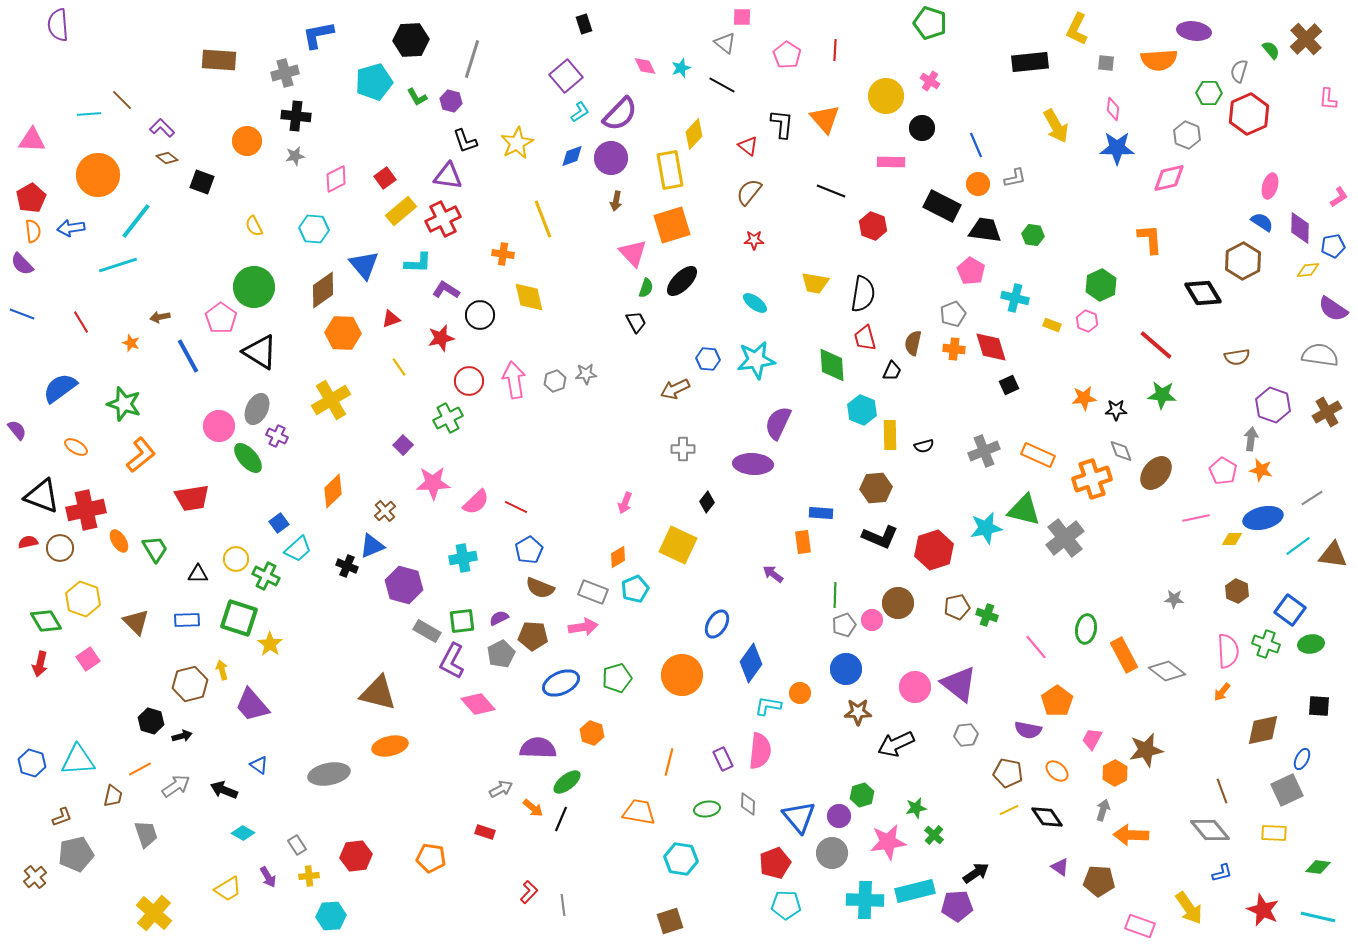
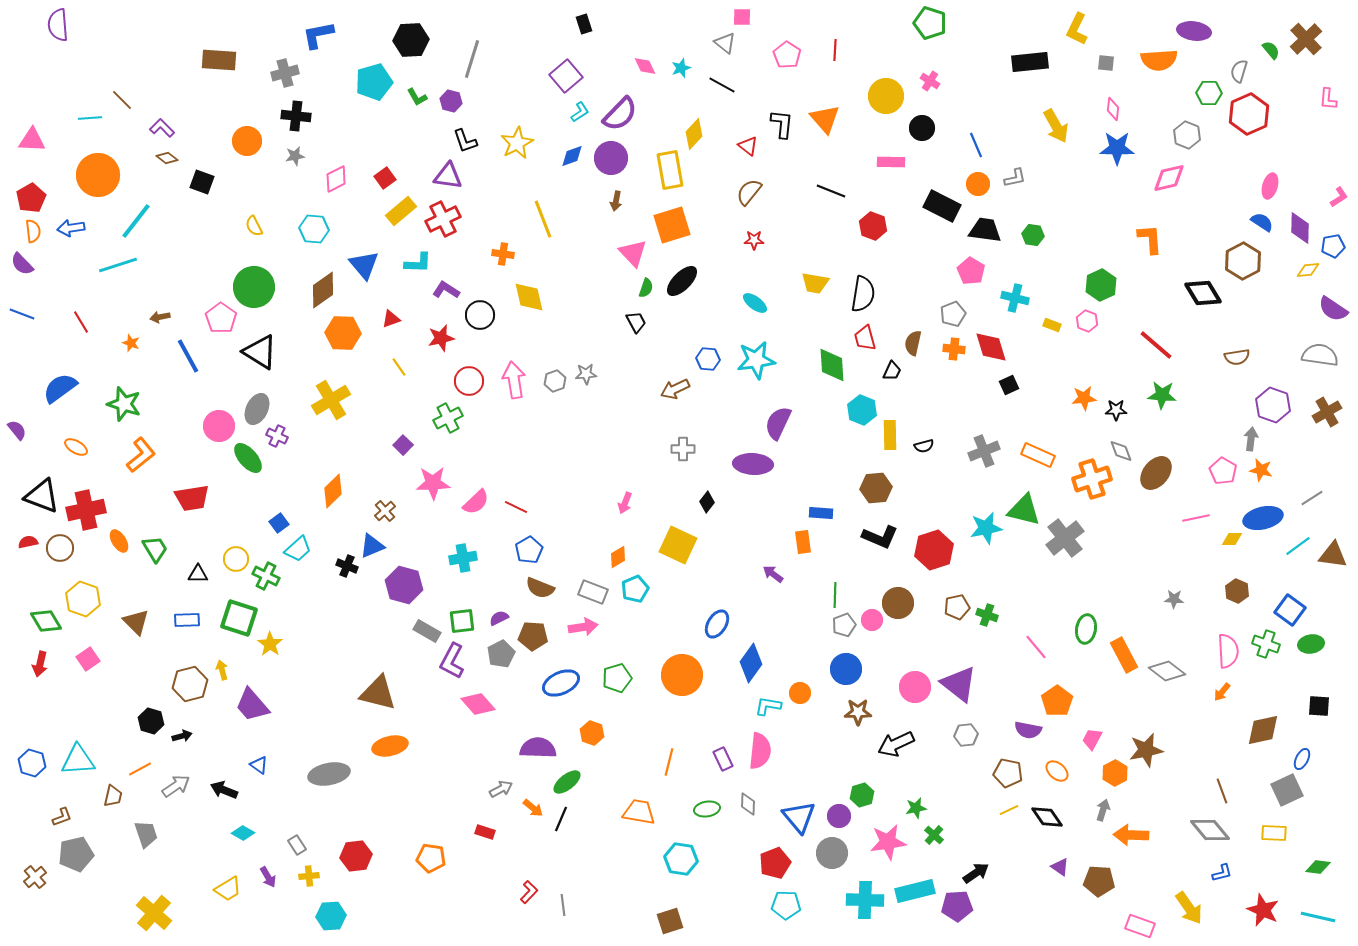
cyan line at (89, 114): moved 1 px right, 4 px down
